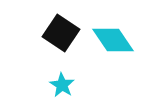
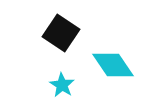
cyan diamond: moved 25 px down
